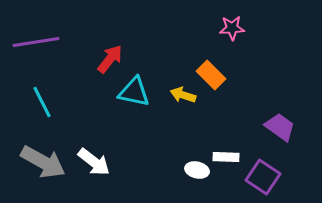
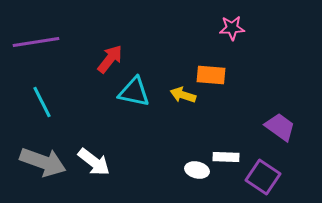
orange rectangle: rotated 40 degrees counterclockwise
gray arrow: rotated 9 degrees counterclockwise
